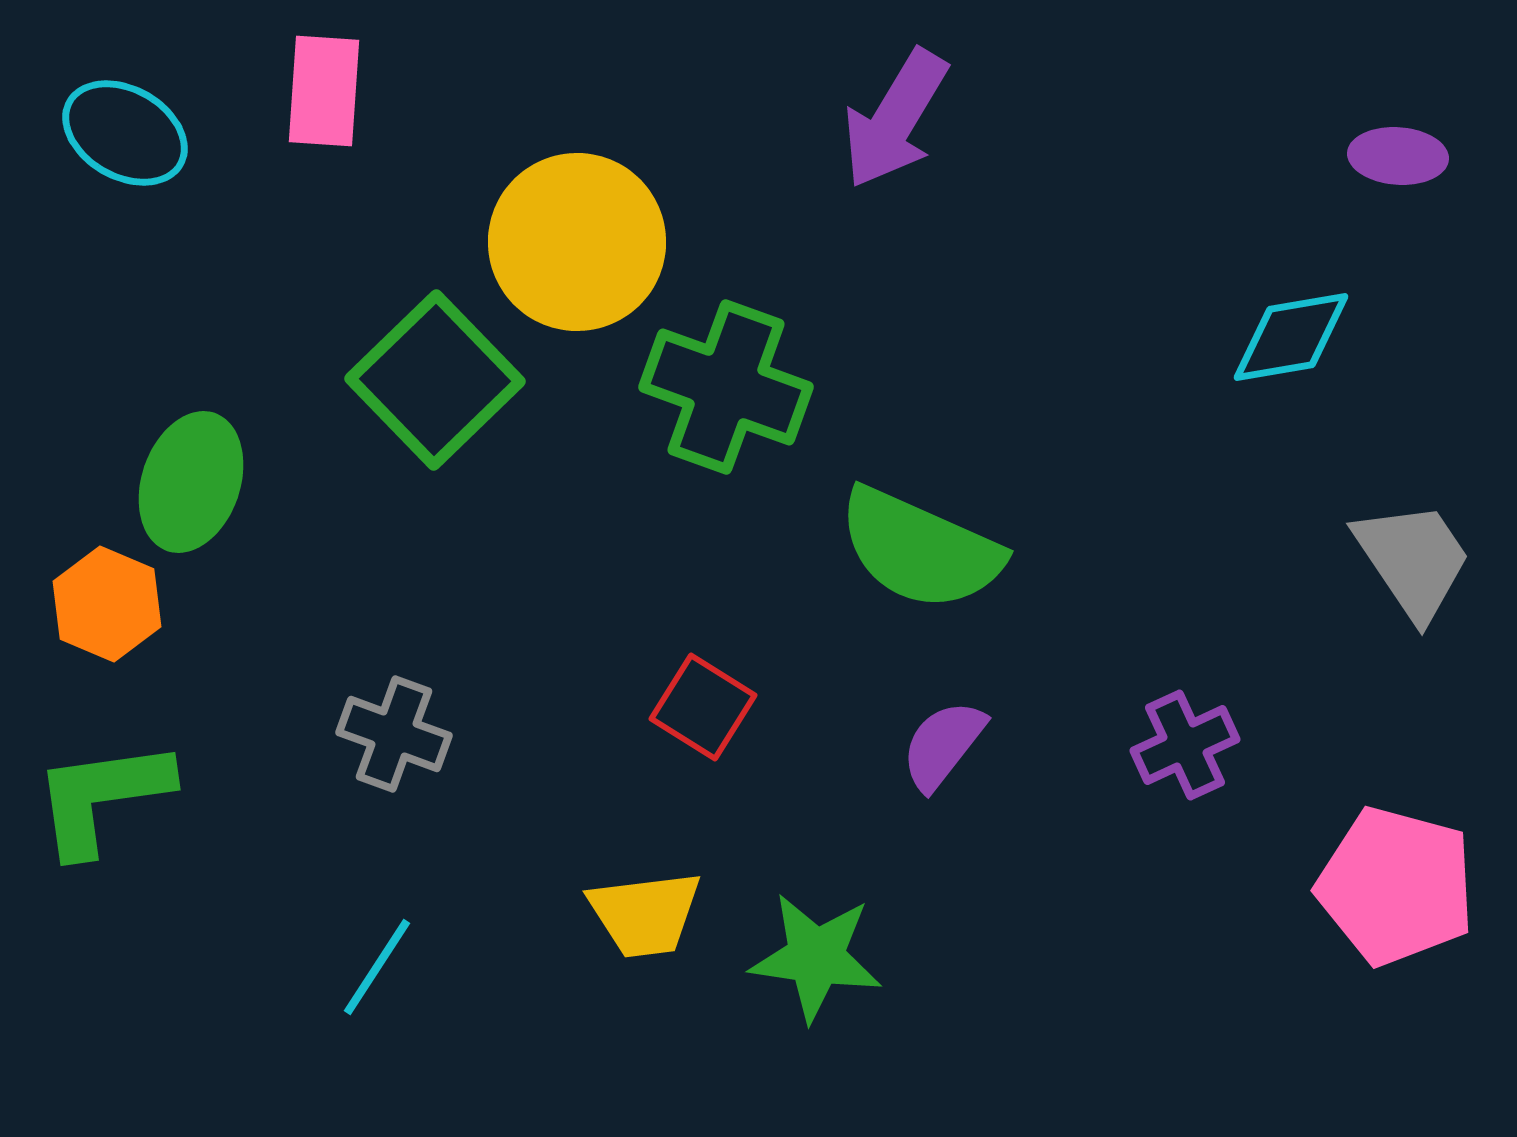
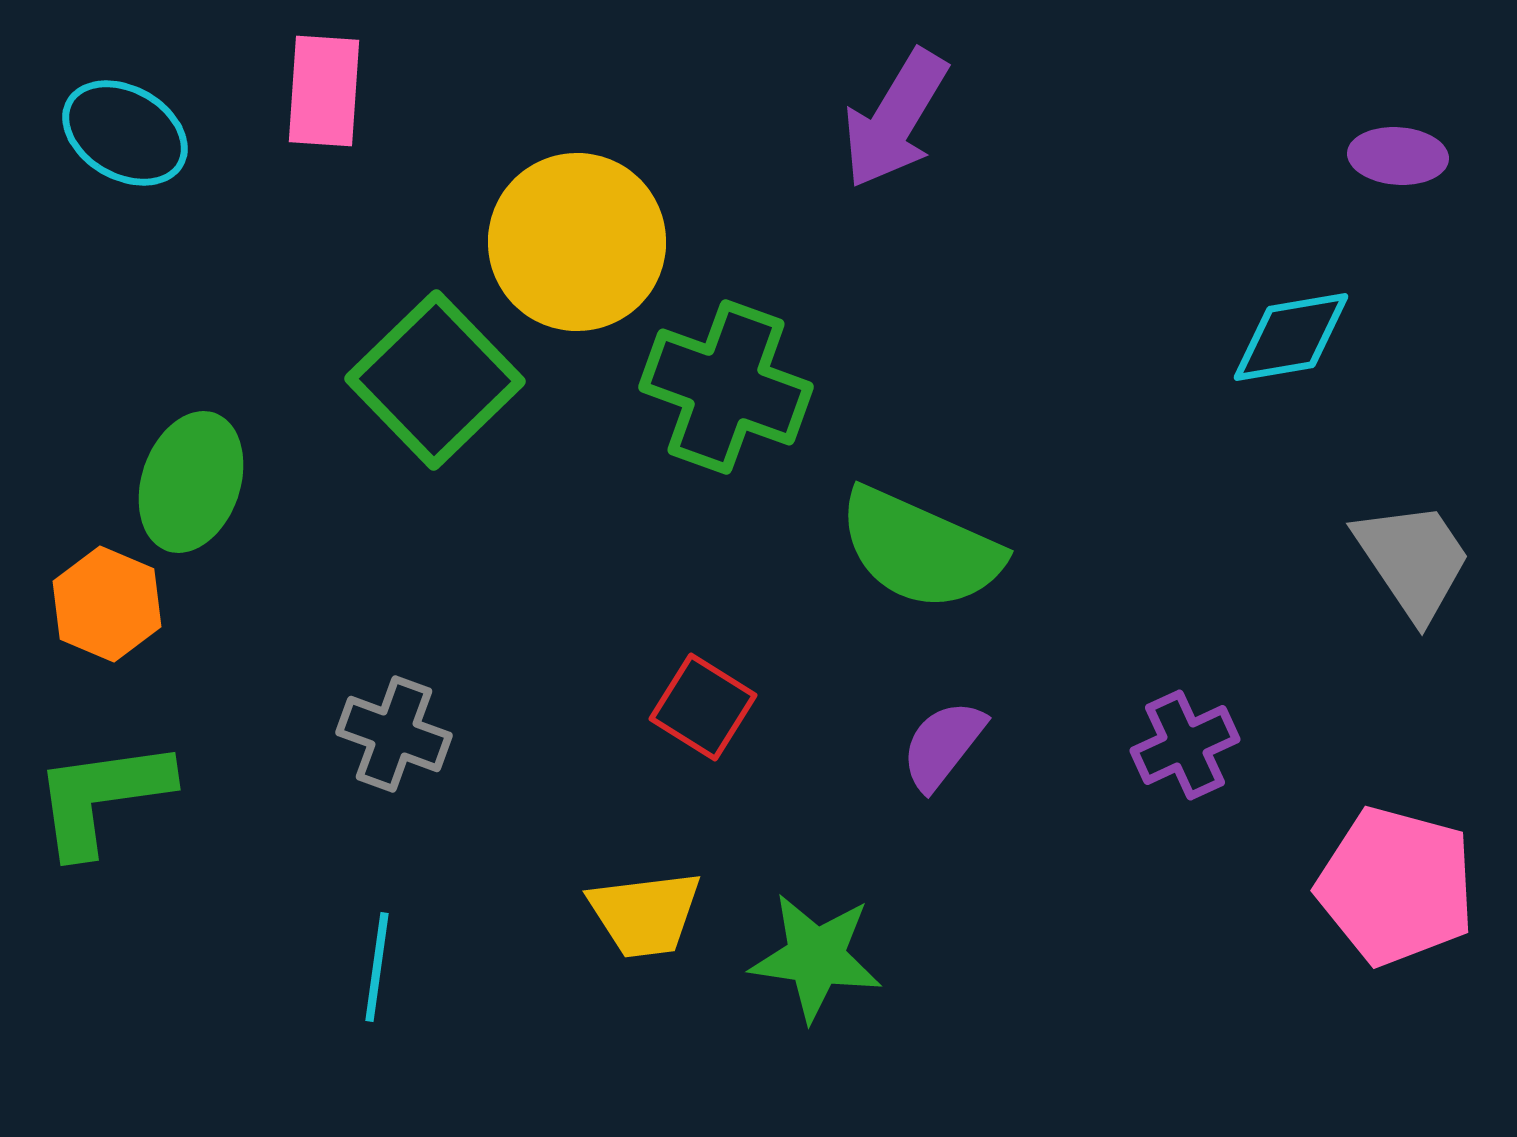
cyan line: rotated 25 degrees counterclockwise
